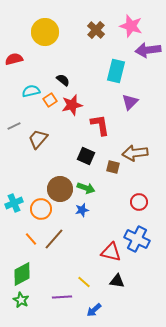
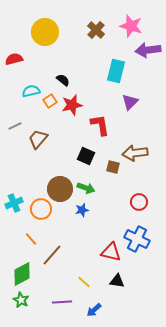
orange square: moved 1 px down
gray line: moved 1 px right
brown line: moved 2 px left, 16 px down
purple line: moved 5 px down
